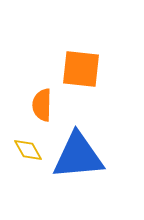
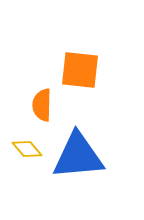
orange square: moved 1 px left, 1 px down
yellow diamond: moved 1 px left, 1 px up; rotated 12 degrees counterclockwise
